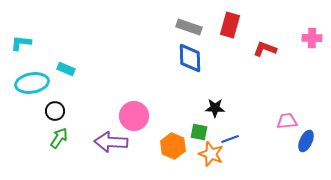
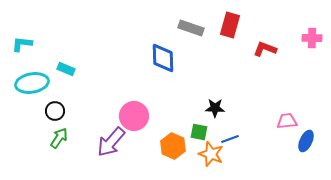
gray rectangle: moved 2 px right, 1 px down
cyan L-shape: moved 1 px right, 1 px down
blue diamond: moved 27 px left
purple arrow: rotated 52 degrees counterclockwise
